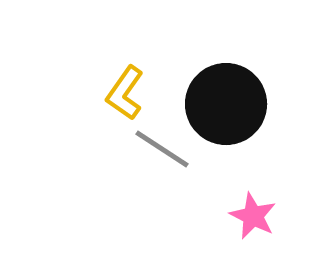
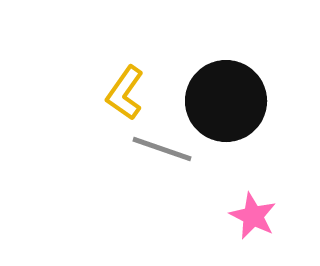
black circle: moved 3 px up
gray line: rotated 14 degrees counterclockwise
